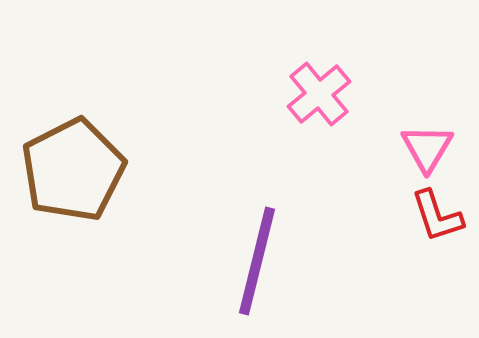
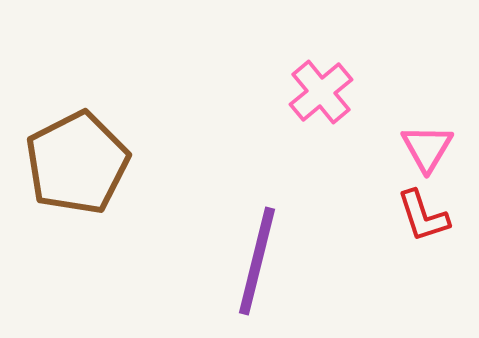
pink cross: moved 2 px right, 2 px up
brown pentagon: moved 4 px right, 7 px up
red L-shape: moved 14 px left
